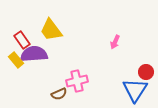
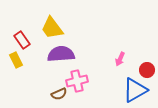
yellow trapezoid: moved 1 px right, 2 px up
pink arrow: moved 5 px right, 17 px down
purple semicircle: moved 27 px right
yellow rectangle: rotated 14 degrees clockwise
red circle: moved 1 px right, 2 px up
blue triangle: rotated 28 degrees clockwise
